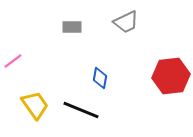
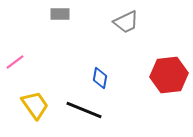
gray rectangle: moved 12 px left, 13 px up
pink line: moved 2 px right, 1 px down
red hexagon: moved 2 px left, 1 px up
black line: moved 3 px right
